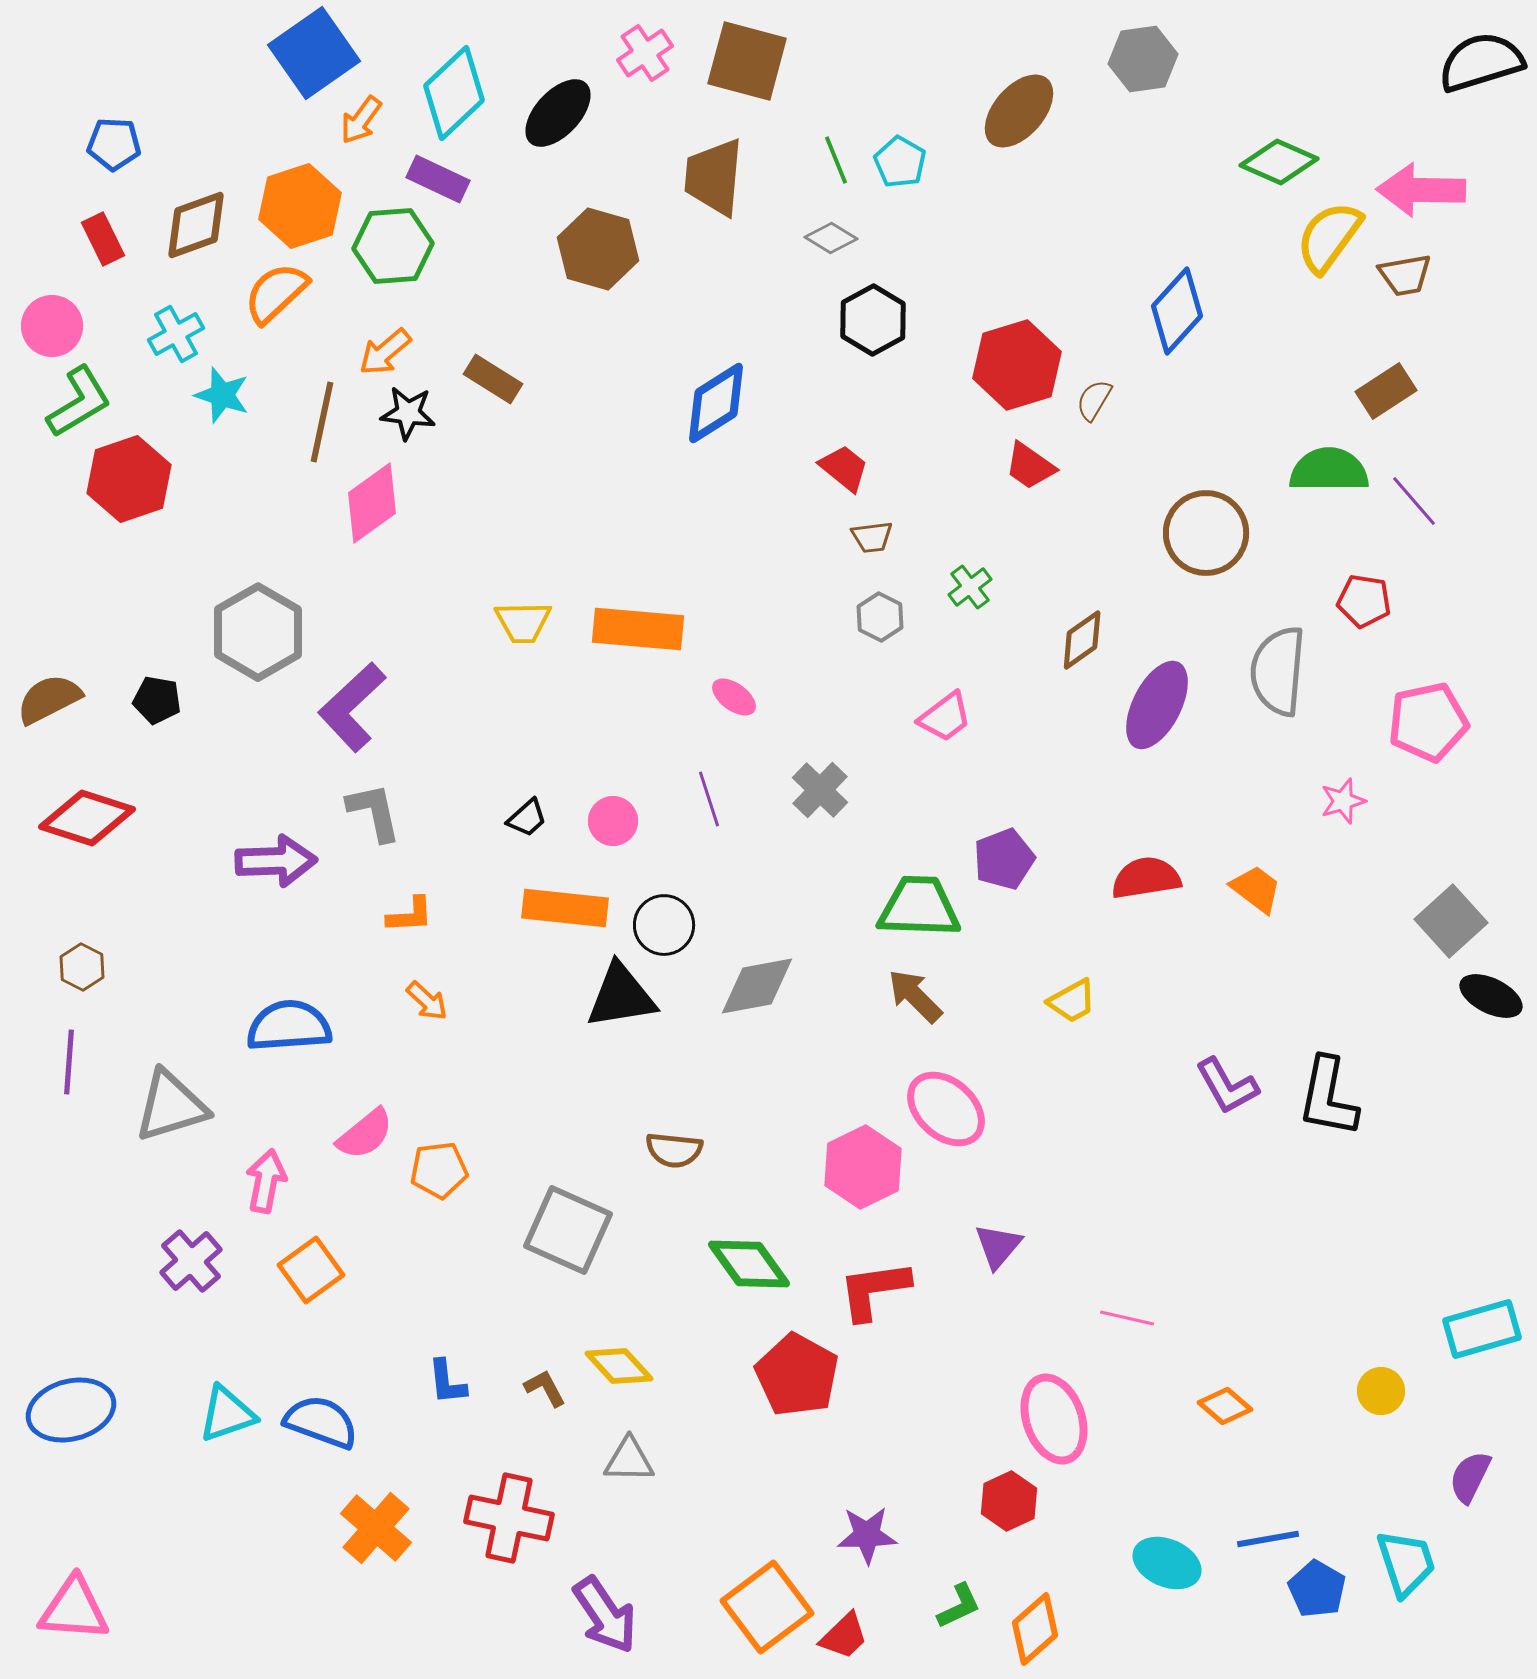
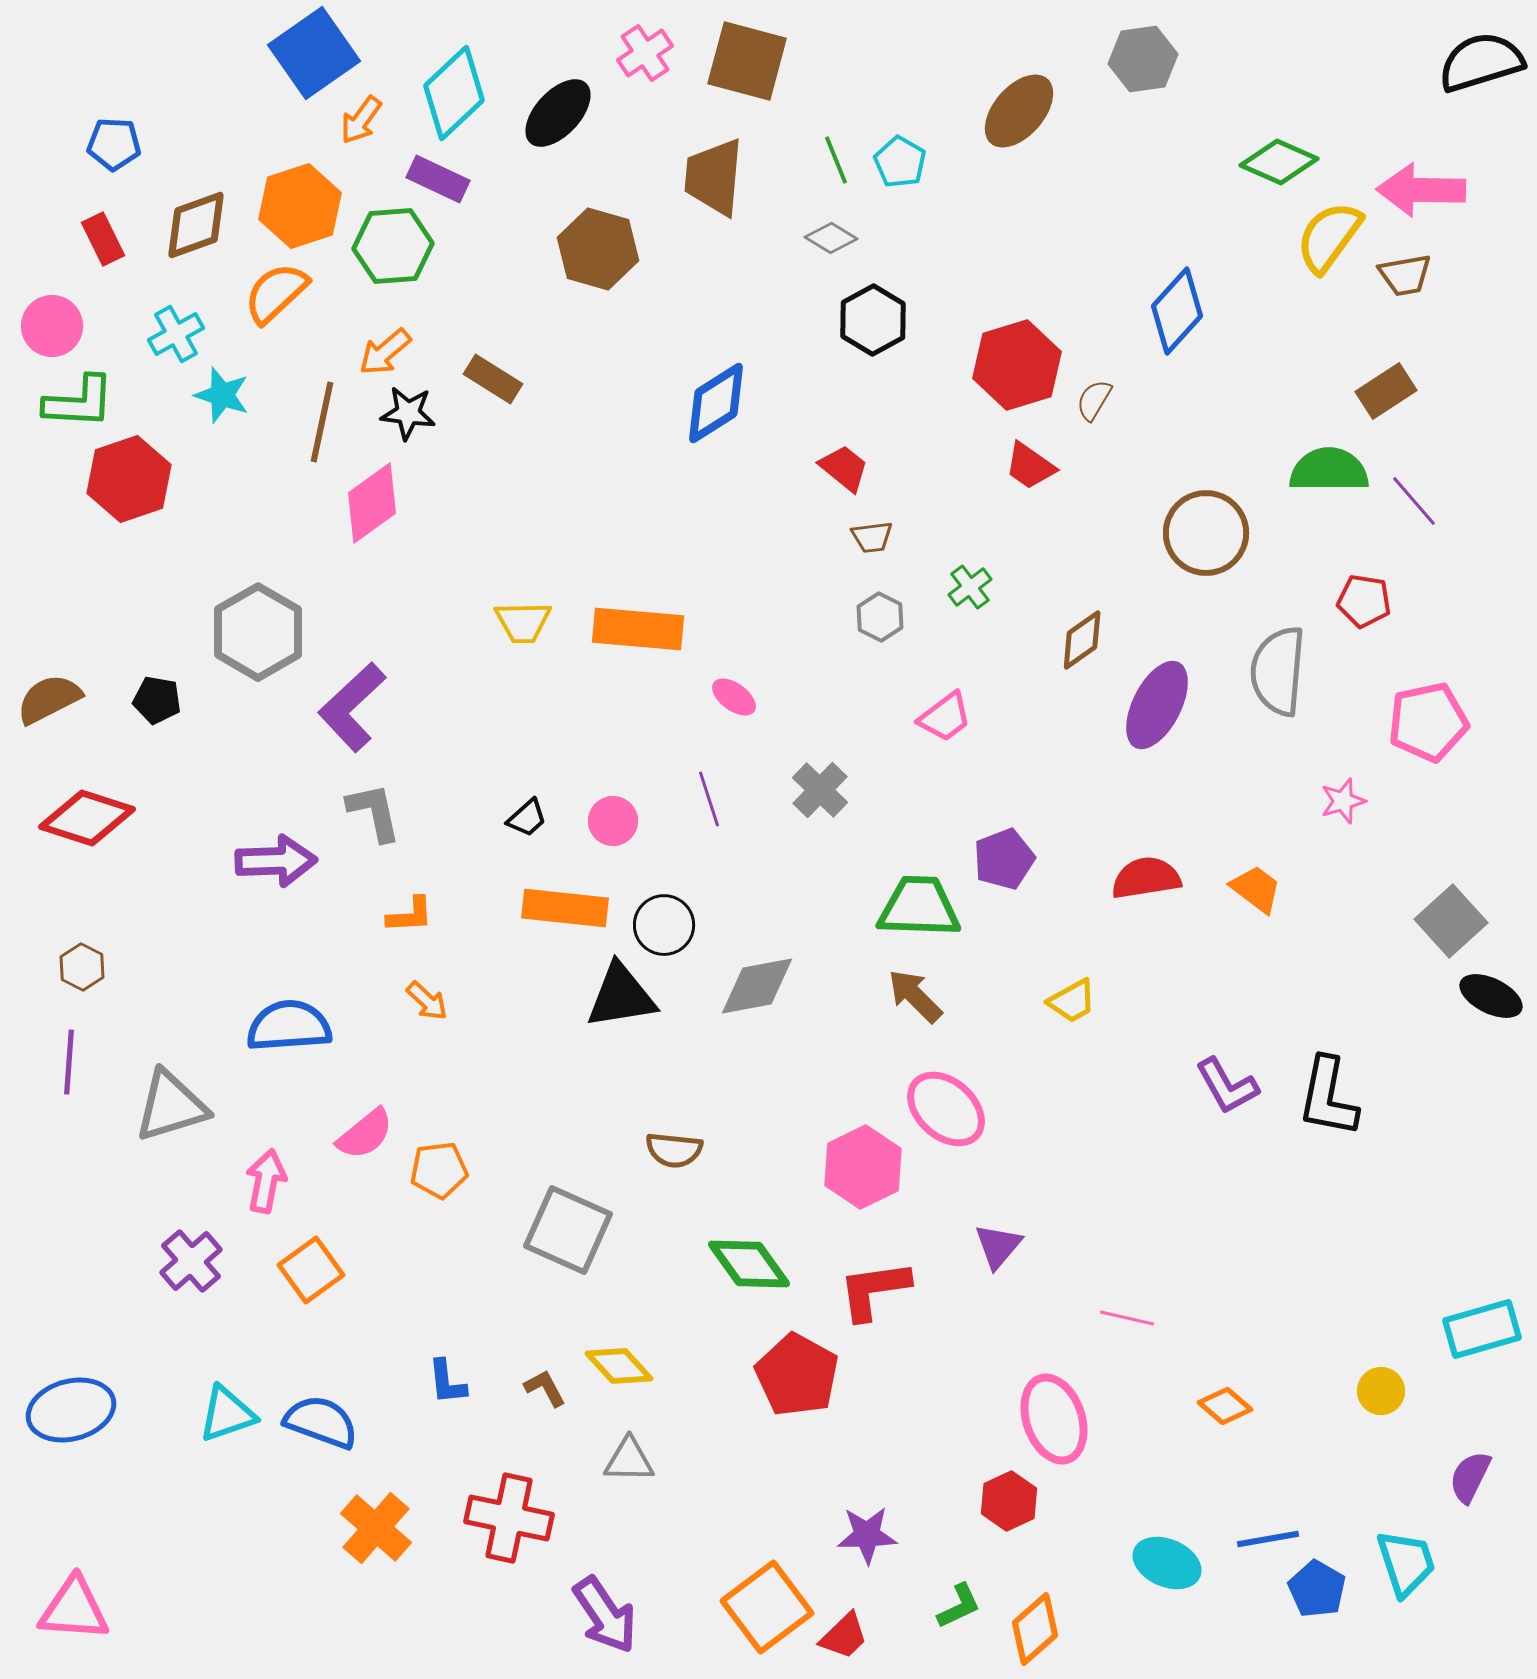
green L-shape at (79, 402): rotated 34 degrees clockwise
